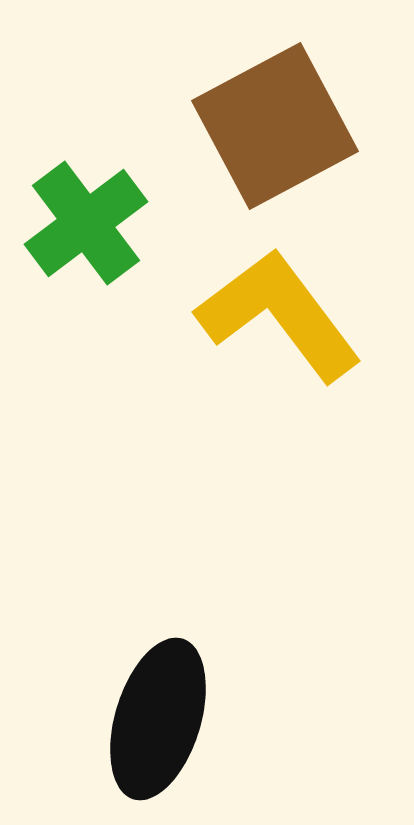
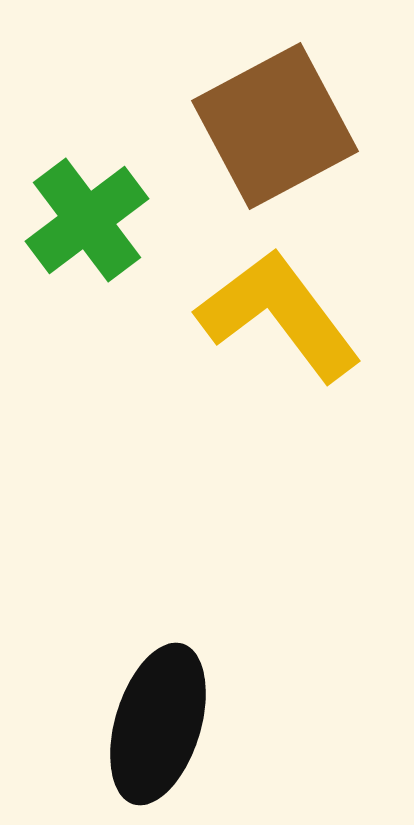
green cross: moved 1 px right, 3 px up
black ellipse: moved 5 px down
